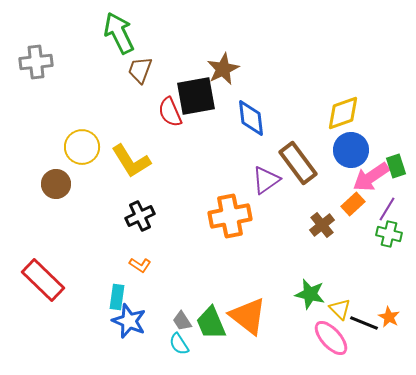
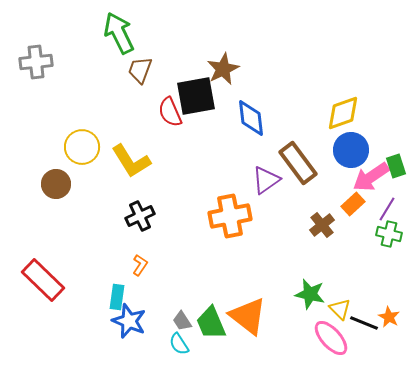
orange L-shape: rotated 90 degrees counterclockwise
